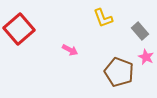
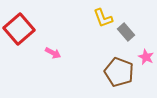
gray rectangle: moved 14 px left, 1 px down
pink arrow: moved 17 px left, 3 px down
